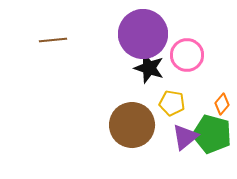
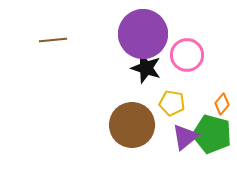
black star: moved 3 px left
